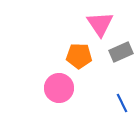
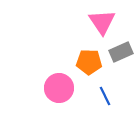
pink triangle: moved 2 px right, 2 px up
orange pentagon: moved 10 px right, 6 px down
blue line: moved 17 px left, 7 px up
